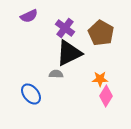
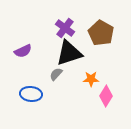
purple semicircle: moved 6 px left, 35 px down
black triangle: rotated 8 degrees clockwise
gray semicircle: rotated 48 degrees counterclockwise
orange star: moved 9 px left
blue ellipse: rotated 45 degrees counterclockwise
